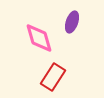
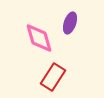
purple ellipse: moved 2 px left, 1 px down
